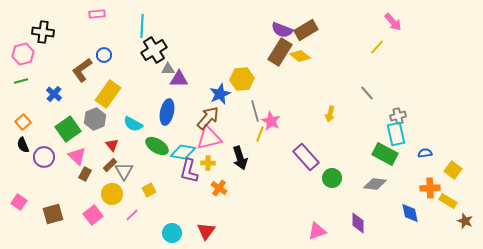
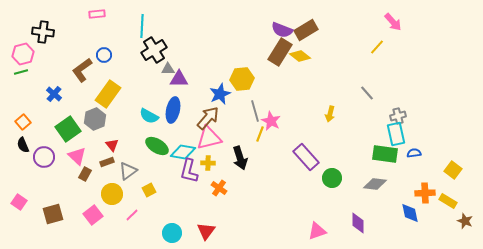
green line at (21, 81): moved 9 px up
blue ellipse at (167, 112): moved 6 px right, 2 px up
cyan semicircle at (133, 124): moved 16 px right, 8 px up
blue semicircle at (425, 153): moved 11 px left
green rectangle at (385, 154): rotated 20 degrees counterclockwise
brown rectangle at (110, 165): moved 3 px left, 3 px up; rotated 24 degrees clockwise
gray triangle at (124, 171): moved 4 px right; rotated 24 degrees clockwise
orange cross at (430, 188): moved 5 px left, 5 px down
